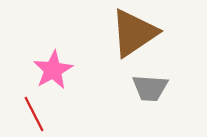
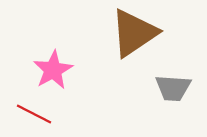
gray trapezoid: moved 23 px right
red line: rotated 36 degrees counterclockwise
